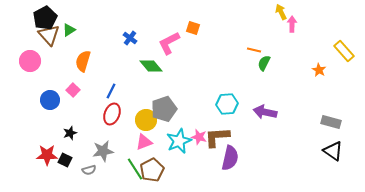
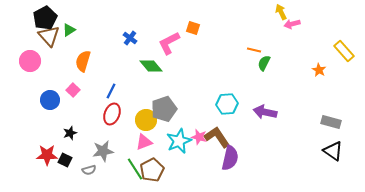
pink arrow: rotated 105 degrees counterclockwise
brown triangle: moved 1 px down
brown L-shape: rotated 60 degrees clockwise
